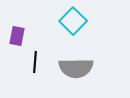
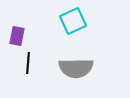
cyan square: rotated 20 degrees clockwise
black line: moved 7 px left, 1 px down
